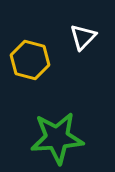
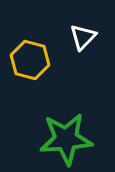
green star: moved 9 px right, 1 px down
